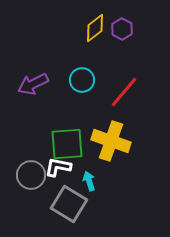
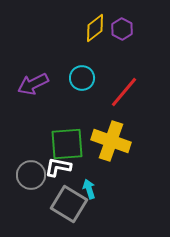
cyan circle: moved 2 px up
cyan arrow: moved 8 px down
